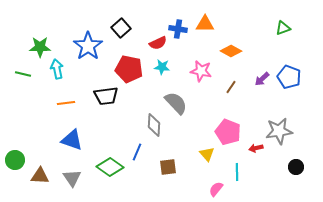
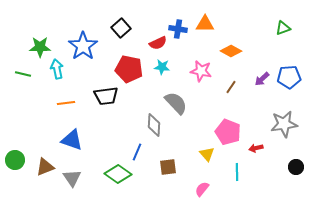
blue star: moved 5 px left
blue pentagon: rotated 25 degrees counterclockwise
gray star: moved 5 px right, 7 px up
green diamond: moved 8 px right, 7 px down
brown triangle: moved 5 px right, 9 px up; rotated 24 degrees counterclockwise
pink semicircle: moved 14 px left
